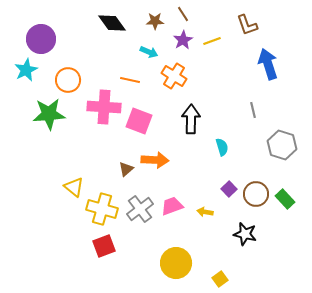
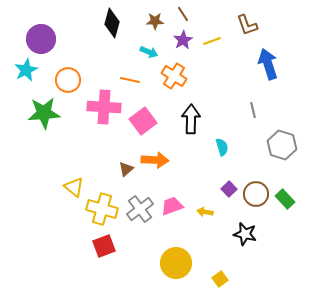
black diamond: rotated 52 degrees clockwise
green star: moved 5 px left, 1 px up
pink square: moved 4 px right; rotated 32 degrees clockwise
